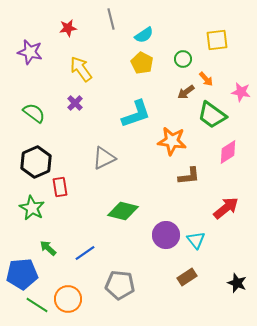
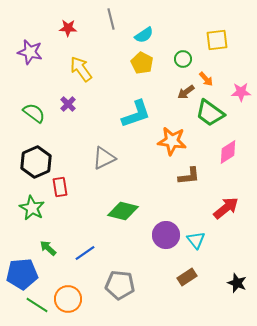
red star: rotated 12 degrees clockwise
pink star: rotated 12 degrees counterclockwise
purple cross: moved 7 px left, 1 px down
green trapezoid: moved 2 px left, 2 px up
